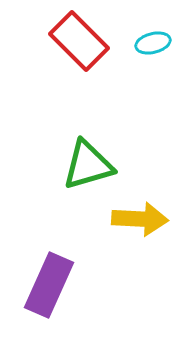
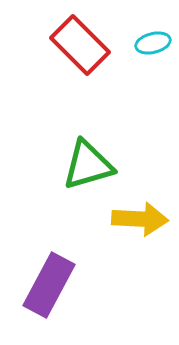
red rectangle: moved 1 px right, 4 px down
purple rectangle: rotated 4 degrees clockwise
